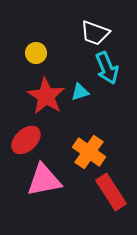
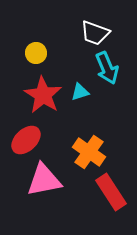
red star: moved 3 px left, 1 px up
